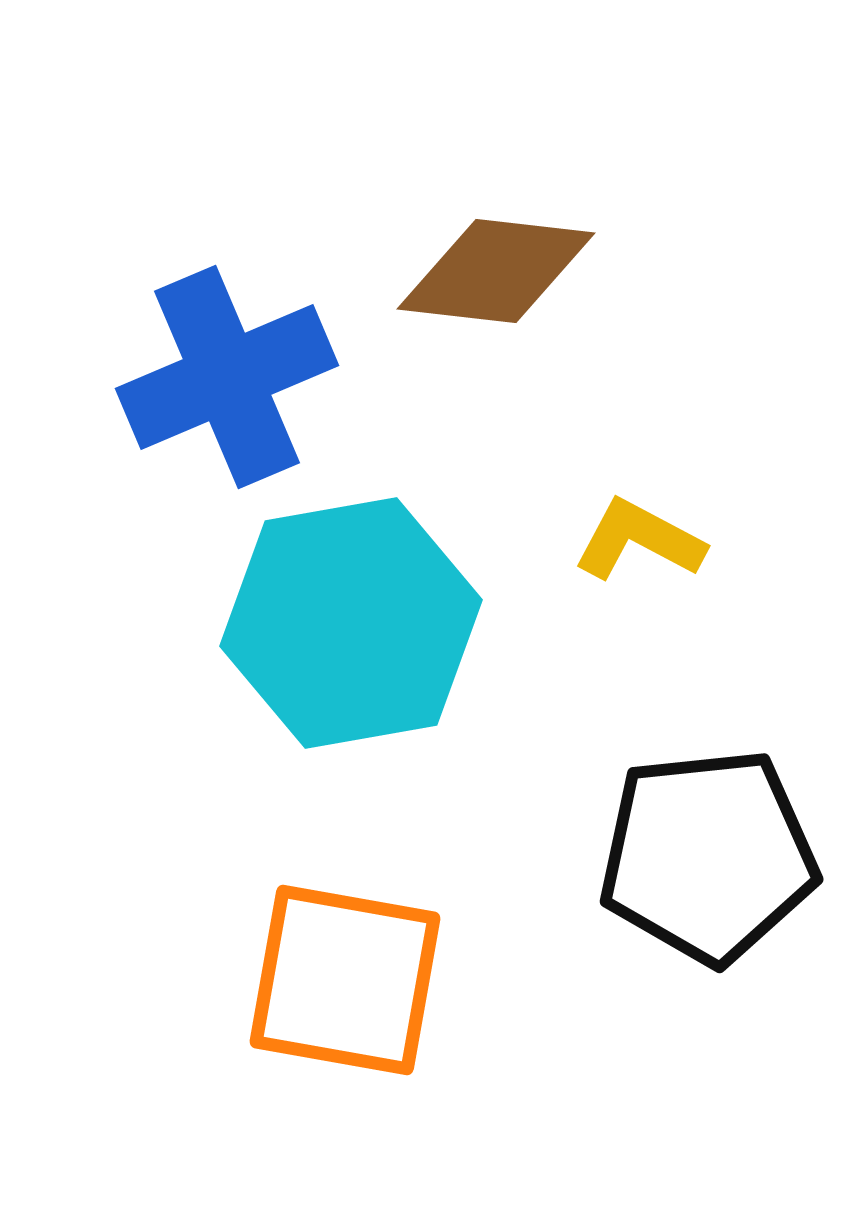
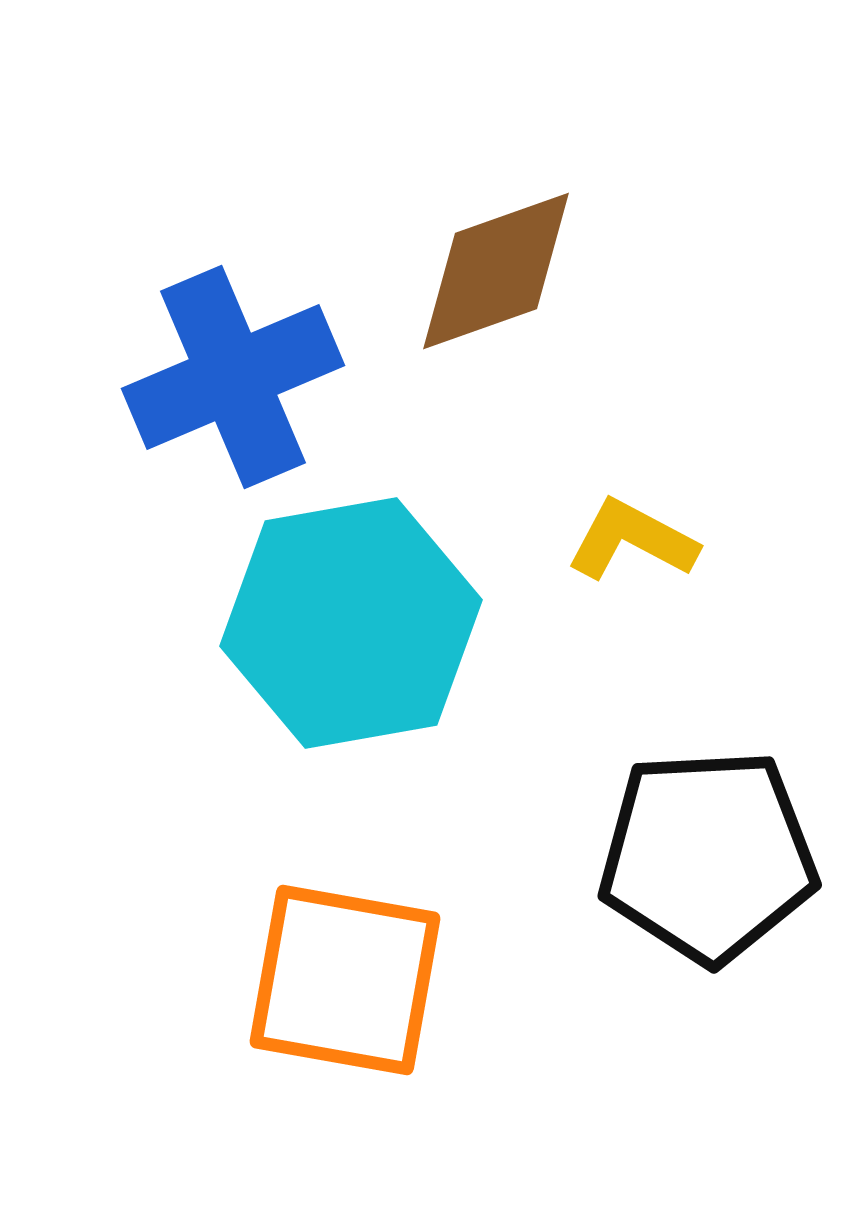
brown diamond: rotated 26 degrees counterclockwise
blue cross: moved 6 px right
yellow L-shape: moved 7 px left
black pentagon: rotated 3 degrees clockwise
